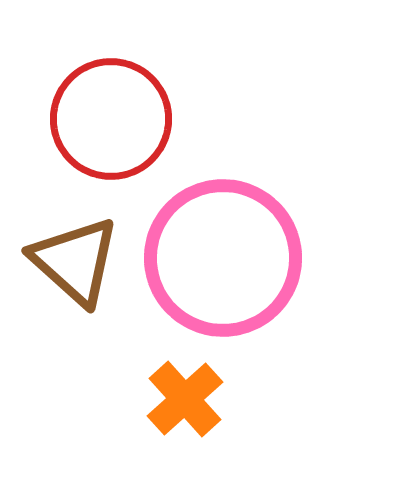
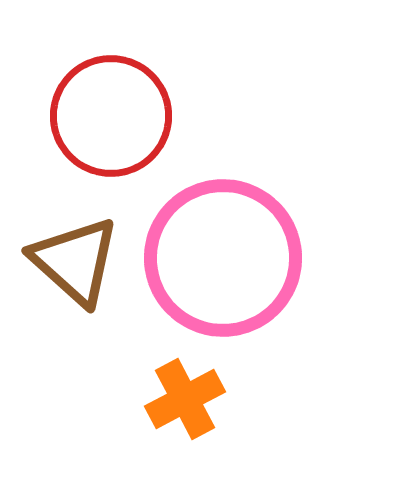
red circle: moved 3 px up
orange cross: rotated 14 degrees clockwise
